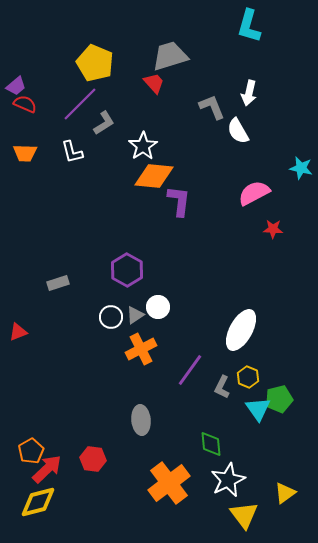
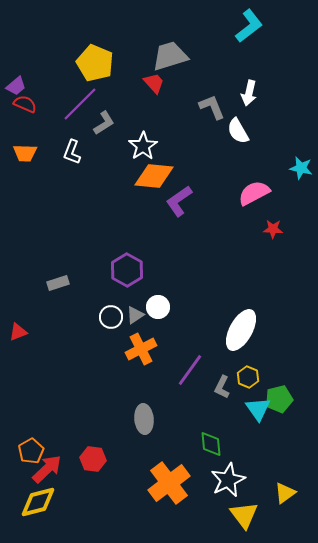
cyan L-shape at (249, 26): rotated 144 degrees counterclockwise
white L-shape at (72, 152): rotated 35 degrees clockwise
purple L-shape at (179, 201): rotated 132 degrees counterclockwise
gray ellipse at (141, 420): moved 3 px right, 1 px up
